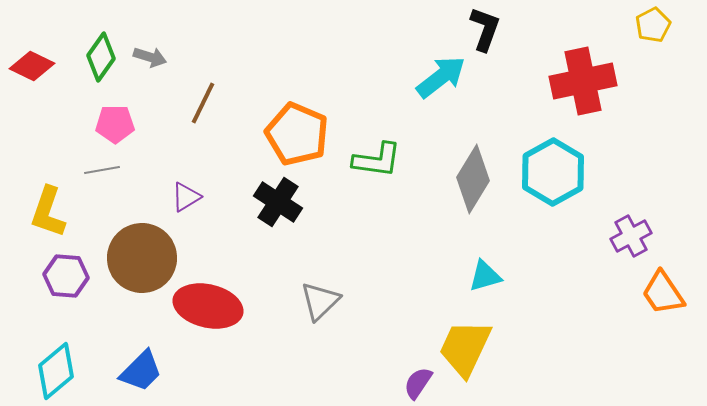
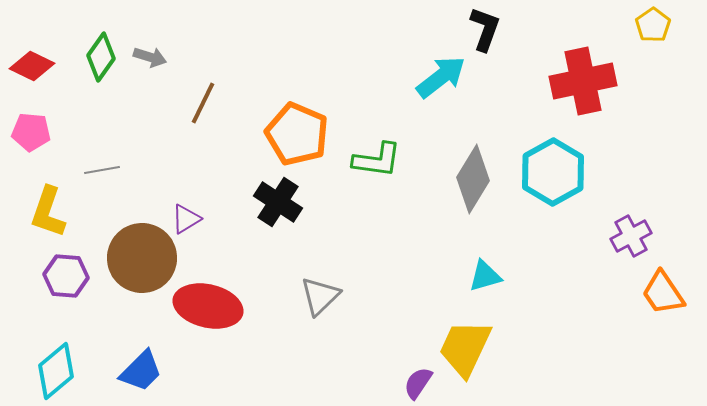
yellow pentagon: rotated 8 degrees counterclockwise
pink pentagon: moved 84 px left, 8 px down; rotated 6 degrees clockwise
purple triangle: moved 22 px down
gray triangle: moved 5 px up
